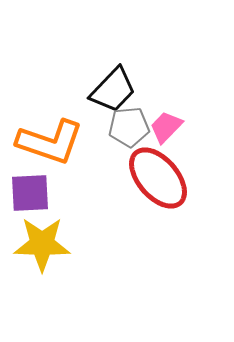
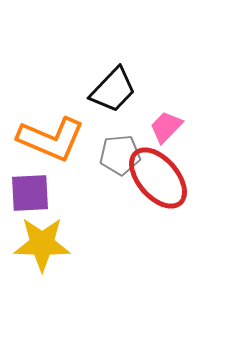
gray pentagon: moved 9 px left, 28 px down
orange L-shape: moved 1 px right, 3 px up; rotated 4 degrees clockwise
